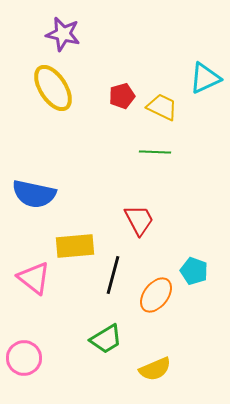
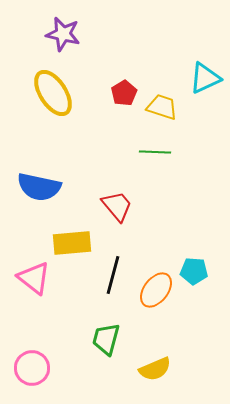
yellow ellipse: moved 5 px down
red pentagon: moved 2 px right, 3 px up; rotated 15 degrees counterclockwise
yellow trapezoid: rotated 8 degrees counterclockwise
blue semicircle: moved 5 px right, 7 px up
red trapezoid: moved 22 px left, 14 px up; rotated 12 degrees counterclockwise
yellow rectangle: moved 3 px left, 3 px up
cyan pentagon: rotated 16 degrees counterclockwise
orange ellipse: moved 5 px up
green trapezoid: rotated 136 degrees clockwise
pink circle: moved 8 px right, 10 px down
